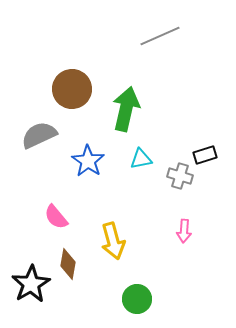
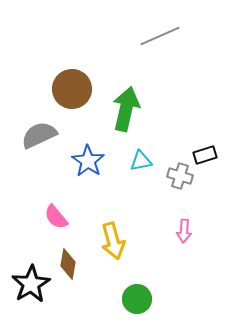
cyan triangle: moved 2 px down
